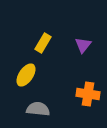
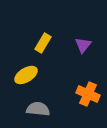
yellow ellipse: rotated 25 degrees clockwise
orange cross: rotated 15 degrees clockwise
